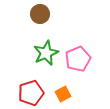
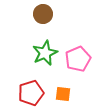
brown circle: moved 3 px right
green star: moved 1 px left
orange square: rotated 35 degrees clockwise
